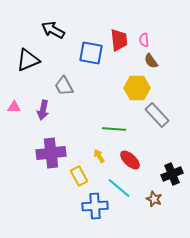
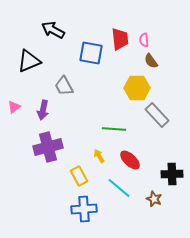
red trapezoid: moved 1 px right, 1 px up
black triangle: moved 1 px right, 1 px down
pink triangle: rotated 40 degrees counterclockwise
purple cross: moved 3 px left, 6 px up; rotated 8 degrees counterclockwise
black cross: rotated 20 degrees clockwise
blue cross: moved 11 px left, 3 px down
